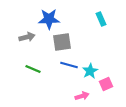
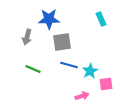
gray arrow: rotated 119 degrees clockwise
pink square: rotated 16 degrees clockwise
